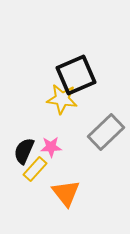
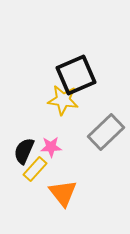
yellow star: moved 1 px right, 1 px down
orange triangle: moved 3 px left
